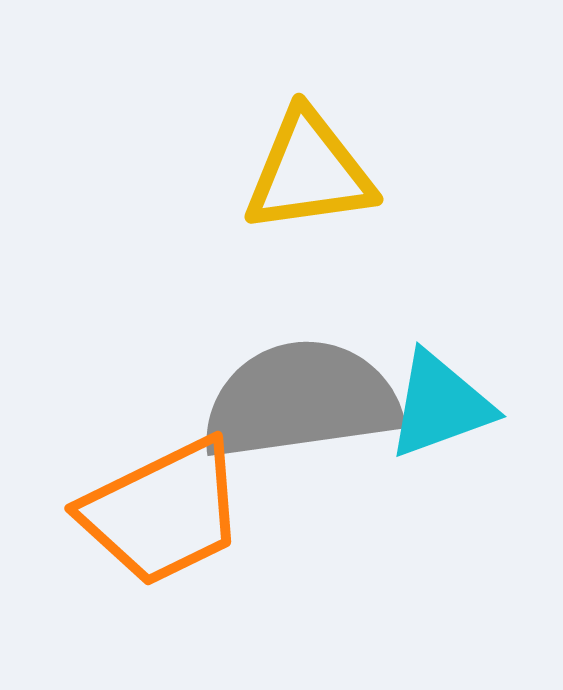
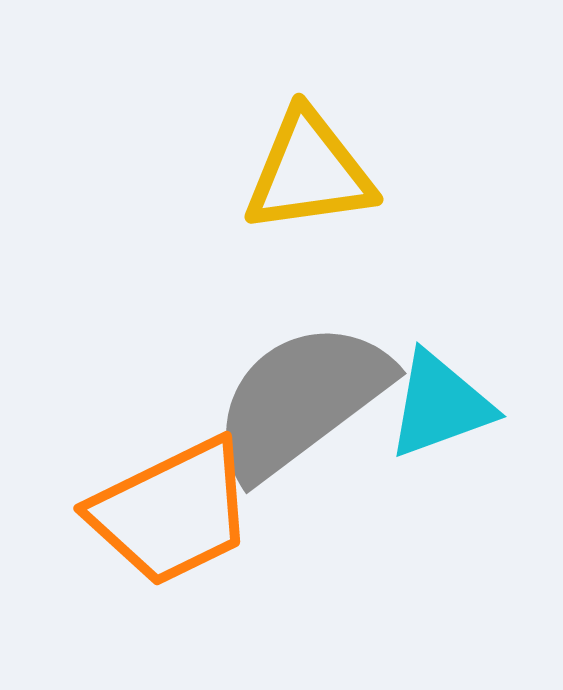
gray semicircle: rotated 29 degrees counterclockwise
orange trapezoid: moved 9 px right
